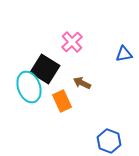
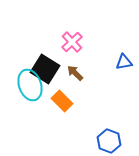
blue triangle: moved 8 px down
brown arrow: moved 7 px left, 10 px up; rotated 18 degrees clockwise
cyan ellipse: moved 1 px right, 2 px up
orange rectangle: rotated 20 degrees counterclockwise
